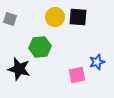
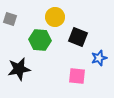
black square: moved 20 px down; rotated 18 degrees clockwise
green hexagon: moved 7 px up; rotated 10 degrees clockwise
blue star: moved 2 px right, 4 px up
black star: rotated 25 degrees counterclockwise
pink square: moved 1 px down; rotated 18 degrees clockwise
